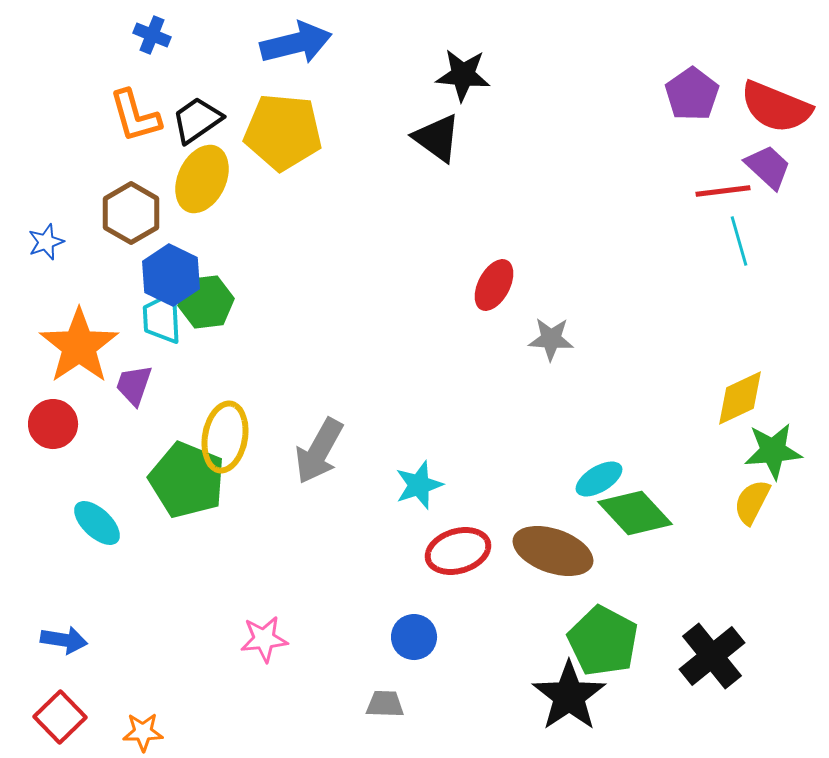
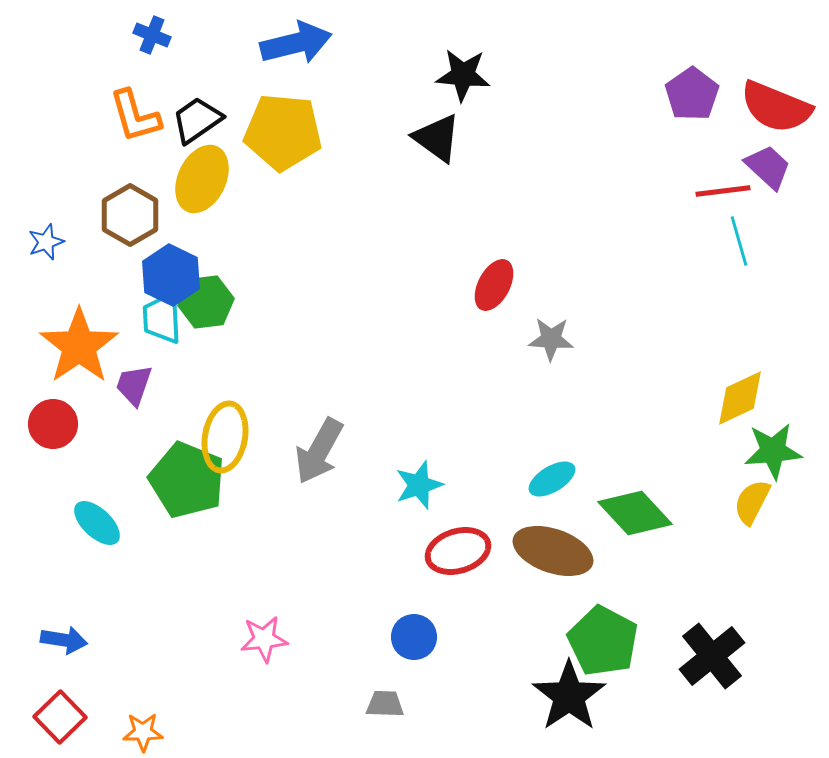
brown hexagon at (131, 213): moved 1 px left, 2 px down
cyan ellipse at (599, 479): moved 47 px left
